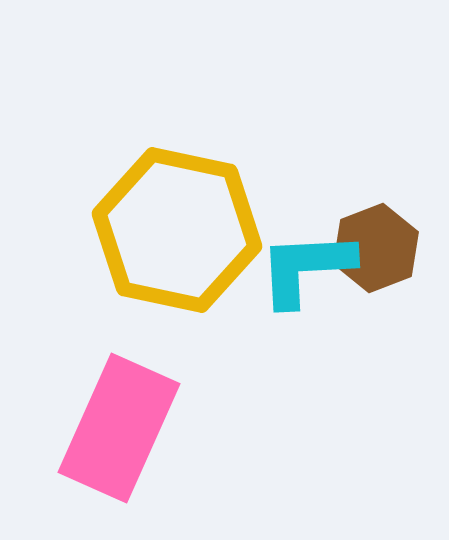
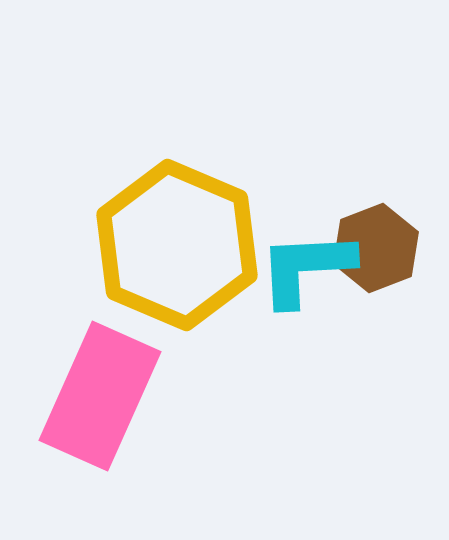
yellow hexagon: moved 15 px down; rotated 11 degrees clockwise
pink rectangle: moved 19 px left, 32 px up
